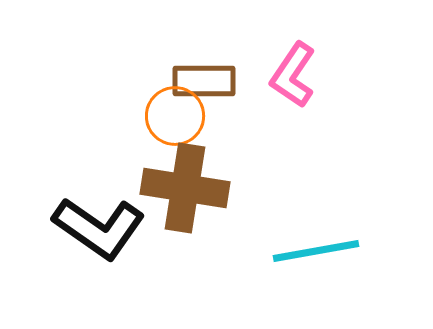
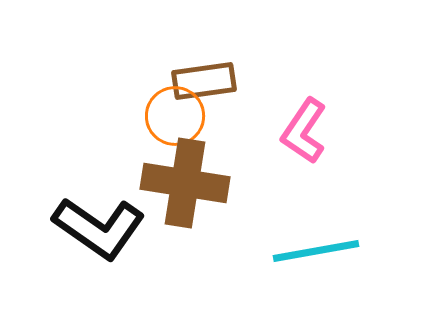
pink L-shape: moved 11 px right, 56 px down
brown rectangle: rotated 8 degrees counterclockwise
brown cross: moved 5 px up
